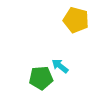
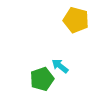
green pentagon: moved 1 px right, 1 px down; rotated 15 degrees counterclockwise
